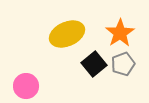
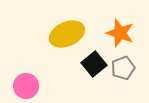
orange star: rotated 20 degrees counterclockwise
gray pentagon: moved 4 px down
